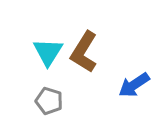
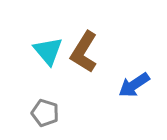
cyan triangle: moved 1 px up; rotated 12 degrees counterclockwise
gray pentagon: moved 4 px left, 12 px down
